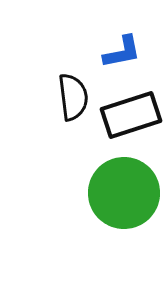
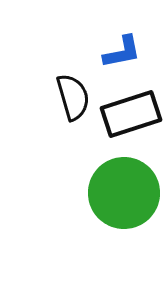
black semicircle: rotated 9 degrees counterclockwise
black rectangle: moved 1 px up
